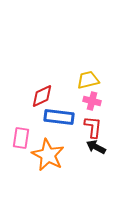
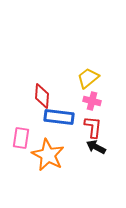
yellow trapezoid: moved 2 px up; rotated 25 degrees counterclockwise
red diamond: rotated 60 degrees counterclockwise
